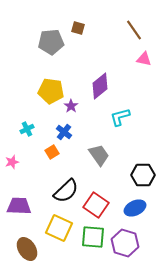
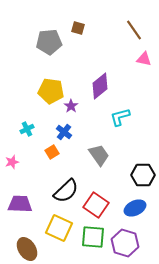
gray pentagon: moved 2 px left
purple trapezoid: moved 1 px right, 2 px up
